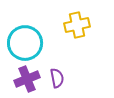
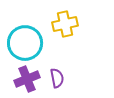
yellow cross: moved 12 px left, 1 px up
